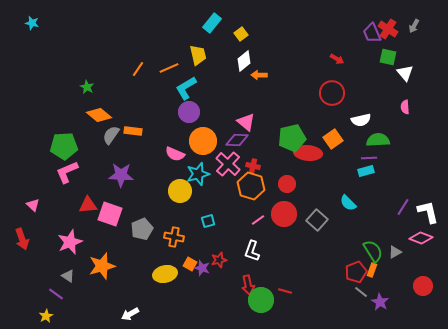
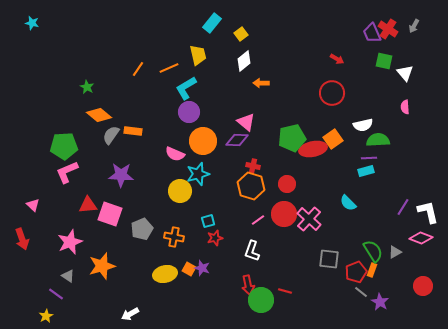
green square at (388, 57): moved 4 px left, 4 px down
orange arrow at (259, 75): moved 2 px right, 8 px down
white semicircle at (361, 120): moved 2 px right, 5 px down
red ellipse at (308, 153): moved 5 px right, 4 px up; rotated 16 degrees counterclockwise
pink cross at (228, 164): moved 81 px right, 55 px down
gray square at (317, 220): moved 12 px right, 39 px down; rotated 35 degrees counterclockwise
red star at (219, 260): moved 4 px left, 22 px up
orange square at (190, 264): moved 1 px left, 5 px down
